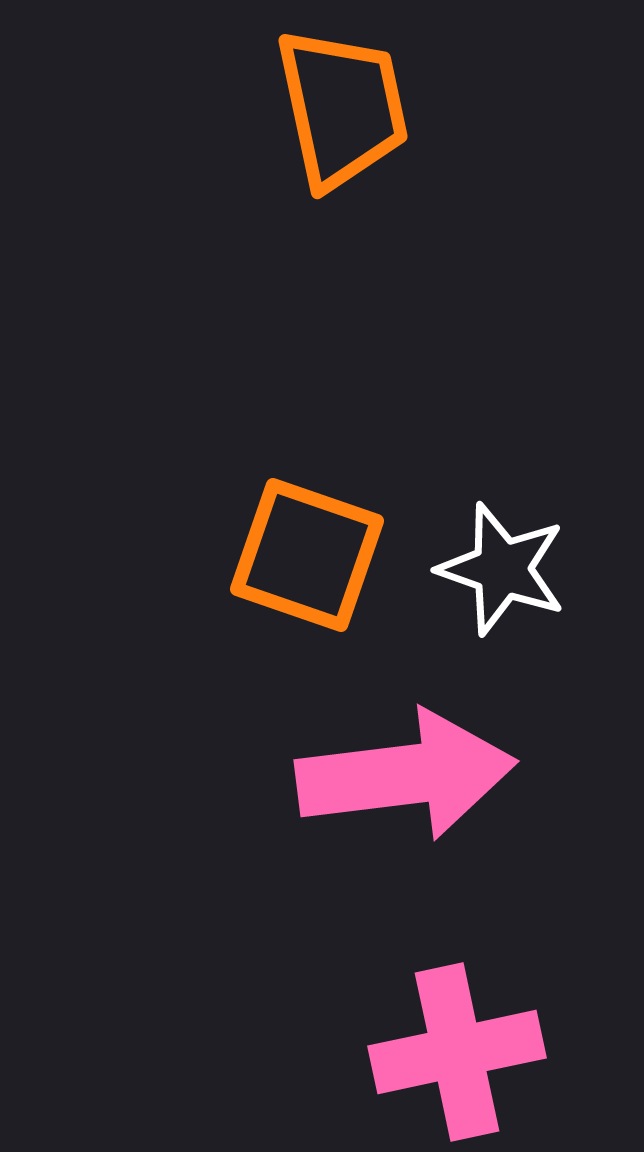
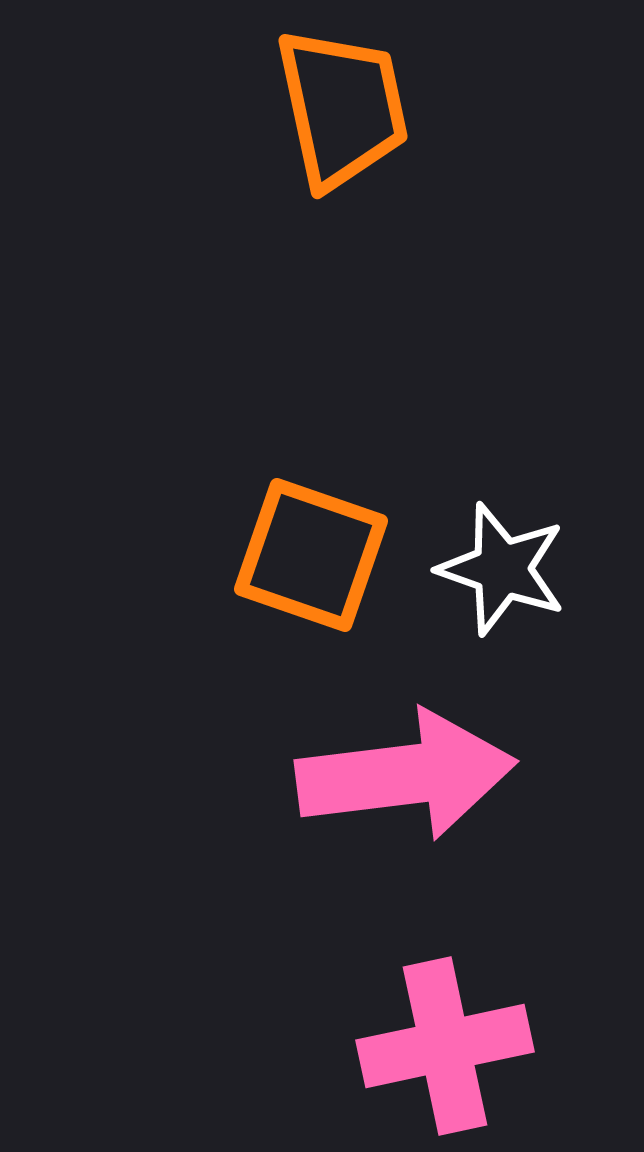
orange square: moved 4 px right
pink cross: moved 12 px left, 6 px up
